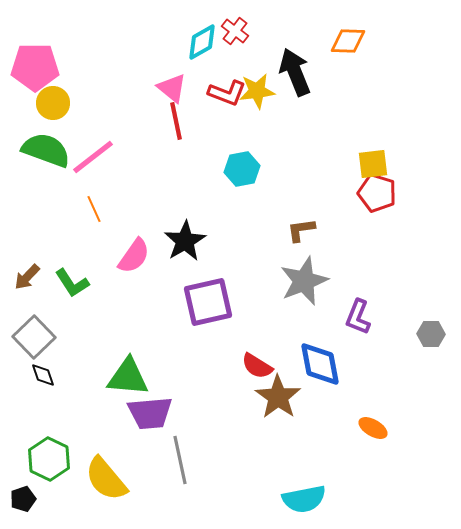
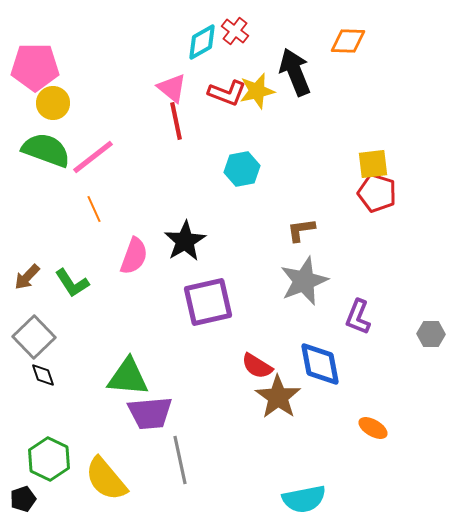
yellow star: rotated 6 degrees counterclockwise
pink semicircle: rotated 15 degrees counterclockwise
